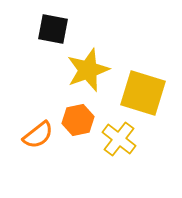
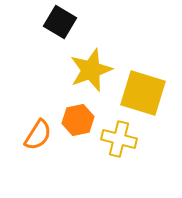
black square: moved 7 px right, 7 px up; rotated 20 degrees clockwise
yellow star: moved 3 px right
orange semicircle: rotated 20 degrees counterclockwise
yellow cross: rotated 24 degrees counterclockwise
